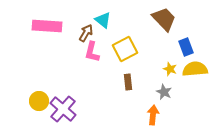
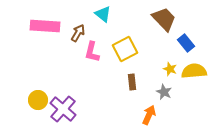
cyan triangle: moved 6 px up
pink rectangle: moved 2 px left
brown arrow: moved 8 px left
blue rectangle: moved 4 px up; rotated 18 degrees counterclockwise
yellow semicircle: moved 1 px left, 2 px down
brown rectangle: moved 4 px right
yellow circle: moved 1 px left, 1 px up
orange arrow: moved 4 px left; rotated 18 degrees clockwise
